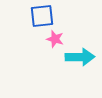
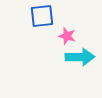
pink star: moved 12 px right, 3 px up
